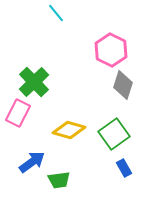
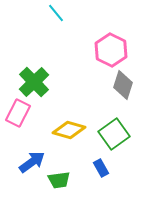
blue rectangle: moved 23 px left
